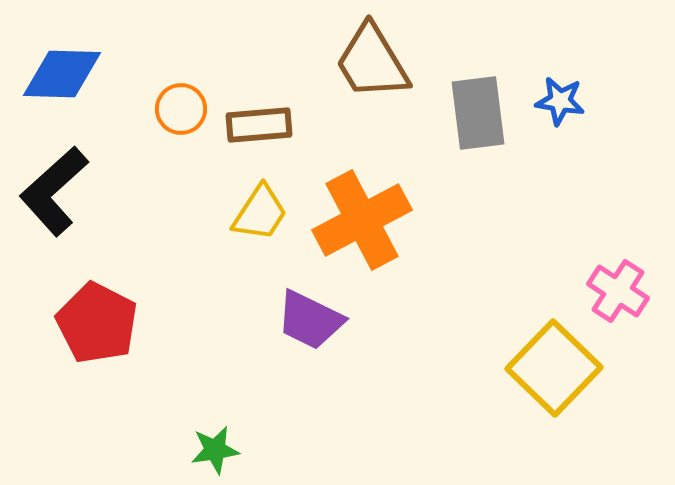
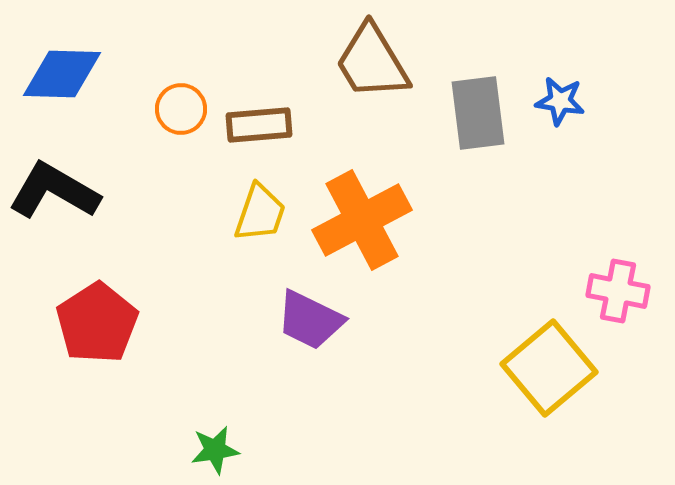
black L-shape: rotated 72 degrees clockwise
yellow trapezoid: rotated 14 degrees counterclockwise
pink cross: rotated 22 degrees counterclockwise
red pentagon: rotated 12 degrees clockwise
yellow square: moved 5 px left; rotated 6 degrees clockwise
